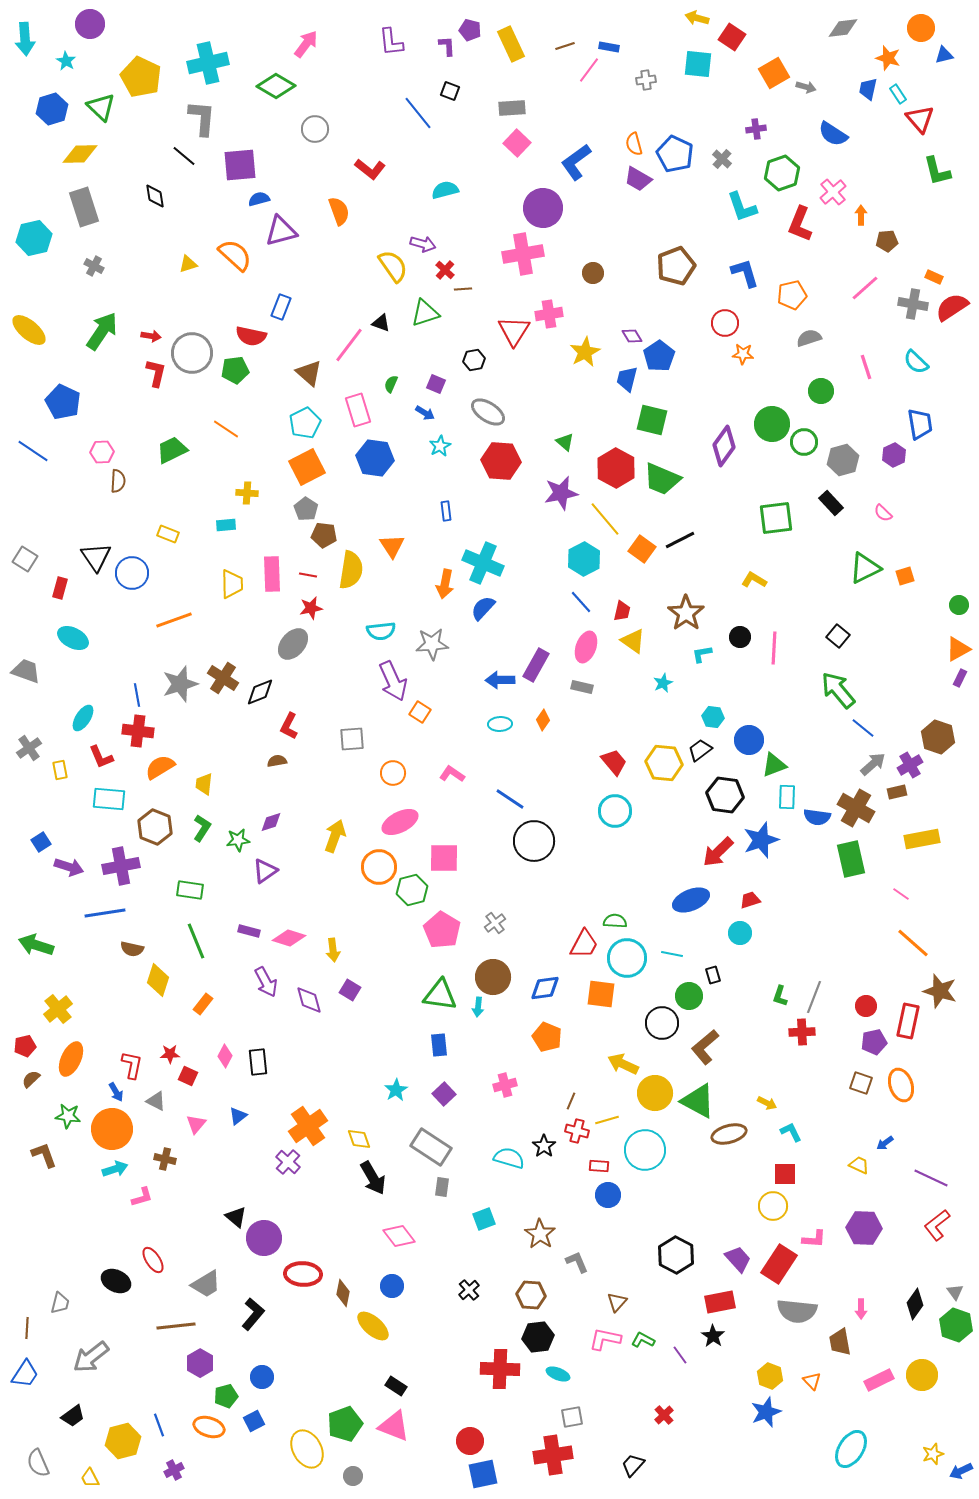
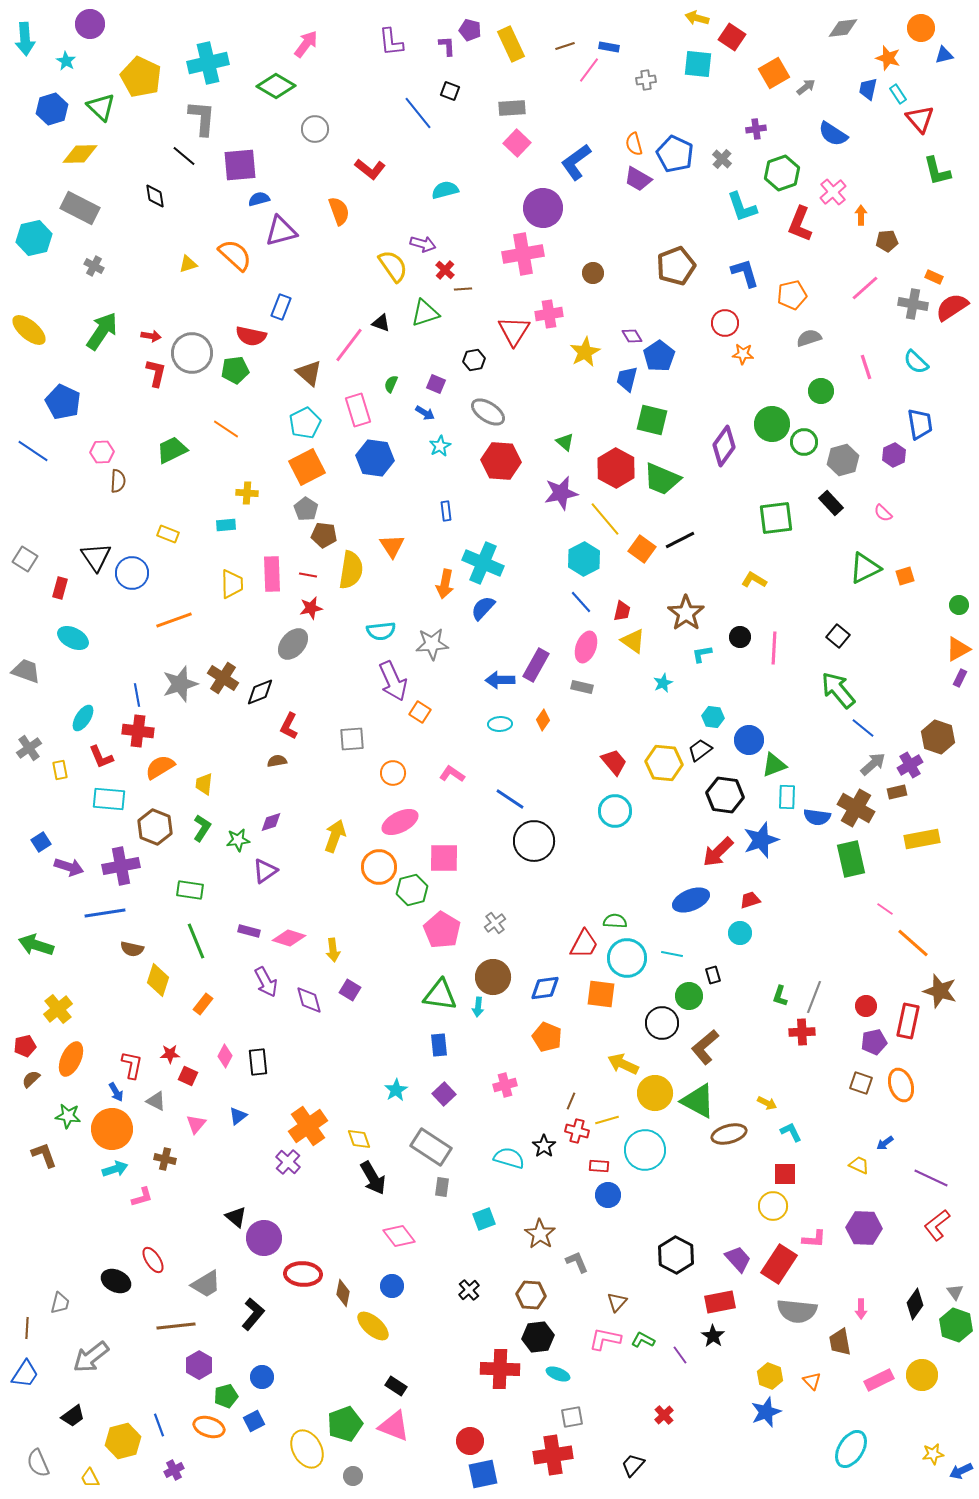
gray arrow at (806, 87): rotated 54 degrees counterclockwise
gray rectangle at (84, 207): moved 4 px left, 1 px down; rotated 45 degrees counterclockwise
pink line at (901, 894): moved 16 px left, 15 px down
purple hexagon at (200, 1363): moved 1 px left, 2 px down
yellow star at (933, 1454): rotated 10 degrees clockwise
